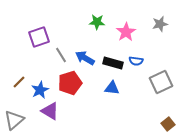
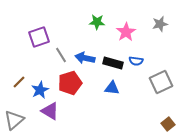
blue arrow: rotated 18 degrees counterclockwise
